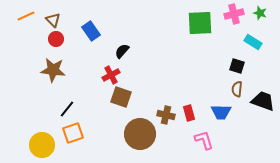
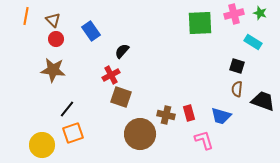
orange line: rotated 54 degrees counterclockwise
blue trapezoid: moved 4 px down; rotated 15 degrees clockwise
